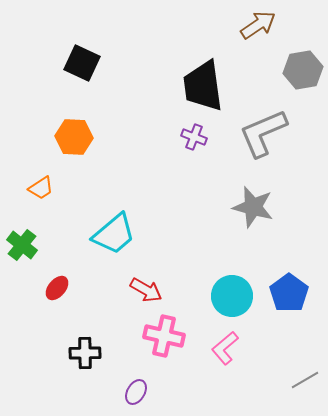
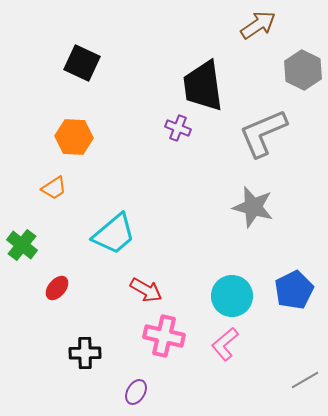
gray hexagon: rotated 24 degrees counterclockwise
purple cross: moved 16 px left, 9 px up
orange trapezoid: moved 13 px right
blue pentagon: moved 5 px right, 3 px up; rotated 9 degrees clockwise
pink L-shape: moved 4 px up
